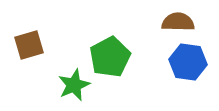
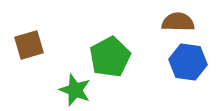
green star: moved 1 px right, 5 px down; rotated 28 degrees counterclockwise
